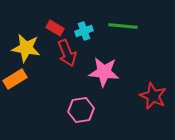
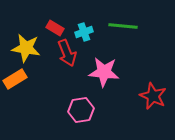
cyan cross: moved 1 px down
